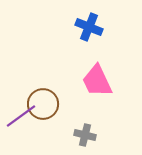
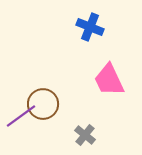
blue cross: moved 1 px right
pink trapezoid: moved 12 px right, 1 px up
gray cross: rotated 25 degrees clockwise
